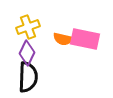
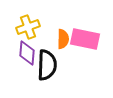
orange semicircle: rotated 102 degrees counterclockwise
purple diamond: rotated 20 degrees counterclockwise
black semicircle: moved 19 px right, 12 px up
